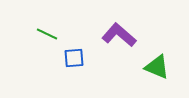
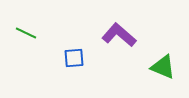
green line: moved 21 px left, 1 px up
green triangle: moved 6 px right
